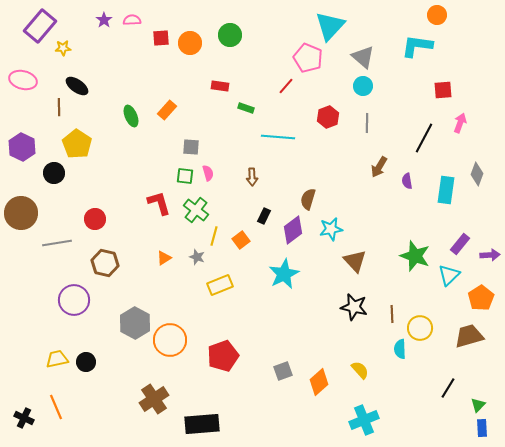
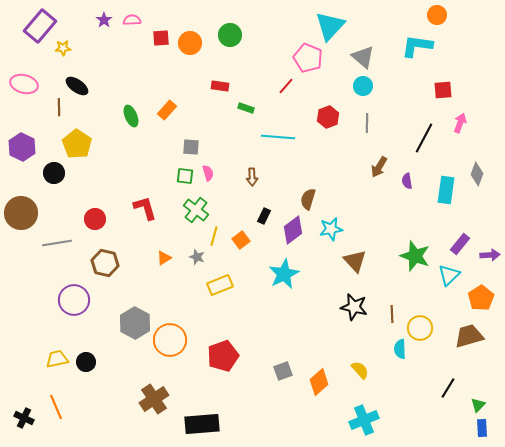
pink ellipse at (23, 80): moved 1 px right, 4 px down
red L-shape at (159, 203): moved 14 px left, 5 px down
